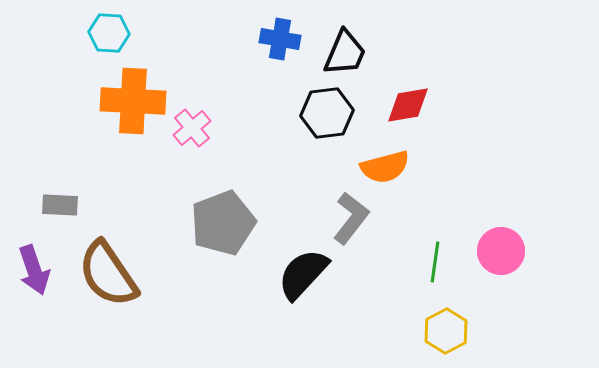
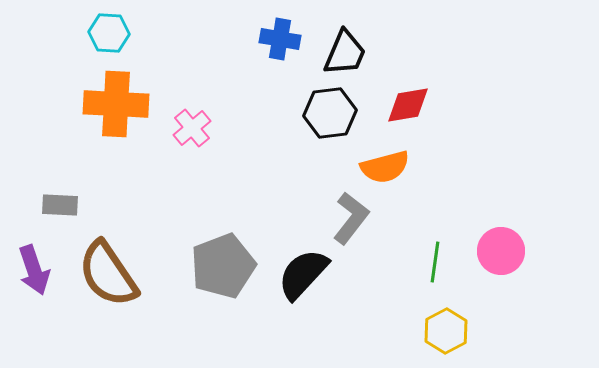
orange cross: moved 17 px left, 3 px down
black hexagon: moved 3 px right
gray pentagon: moved 43 px down
